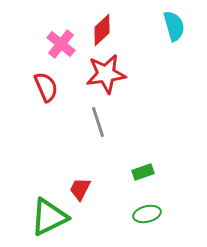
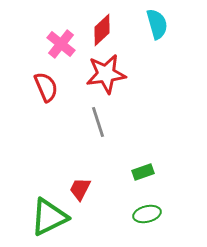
cyan semicircle: moved 17 px left, 2 px up
